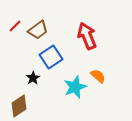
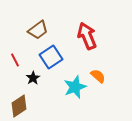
red line: moved 34 px down; rotated 72 degrees counterclockwise
